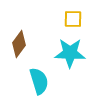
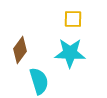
brown diamond: moved 1 px right, 6 px down
